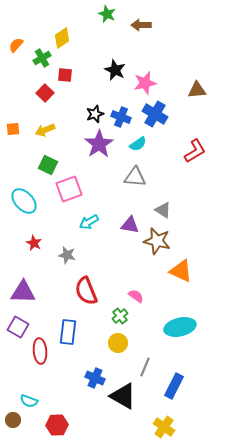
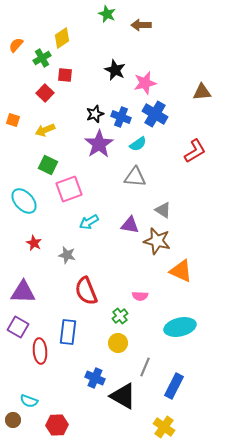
brown triangle at (197, 90): moved 5 px right, 2 px down
orange square at (13, 129): moved 9 px up; rotated 24 degrees clockwise
pink semicircle at (136, 296): moved 4 px right; rotated 147 degrees clockwise
